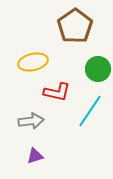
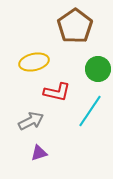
yellow ellipse: moved 1 px right
gray arrow: rotated 20 degrees counterclockwise
purple triangle: moved 4 px right, 3 px up
